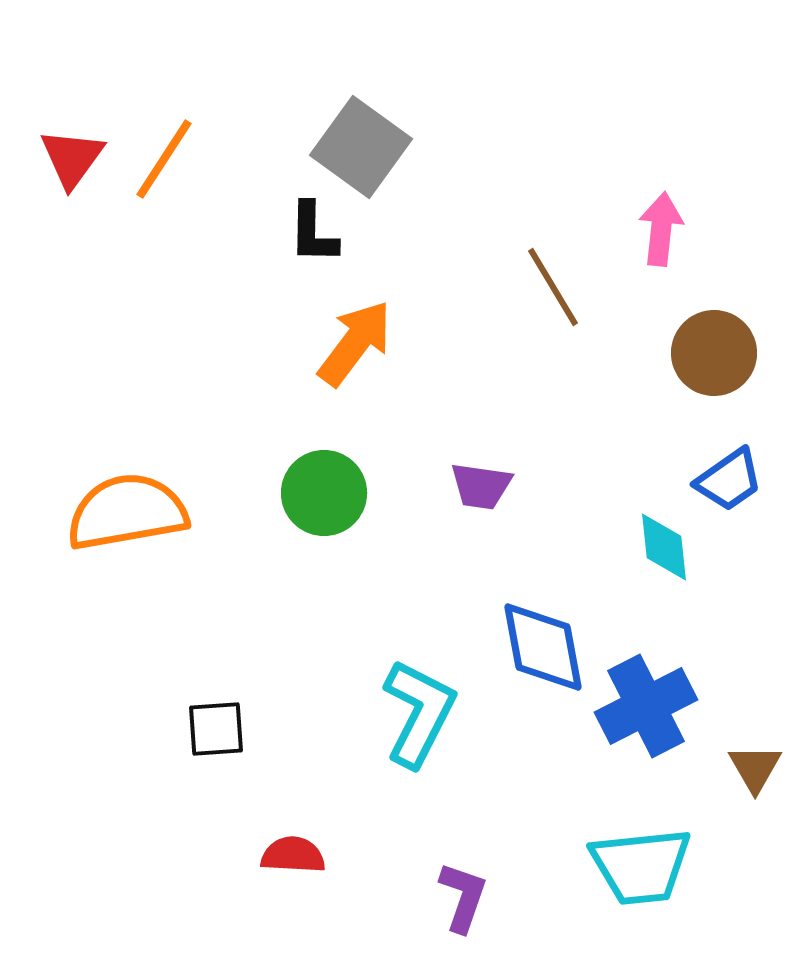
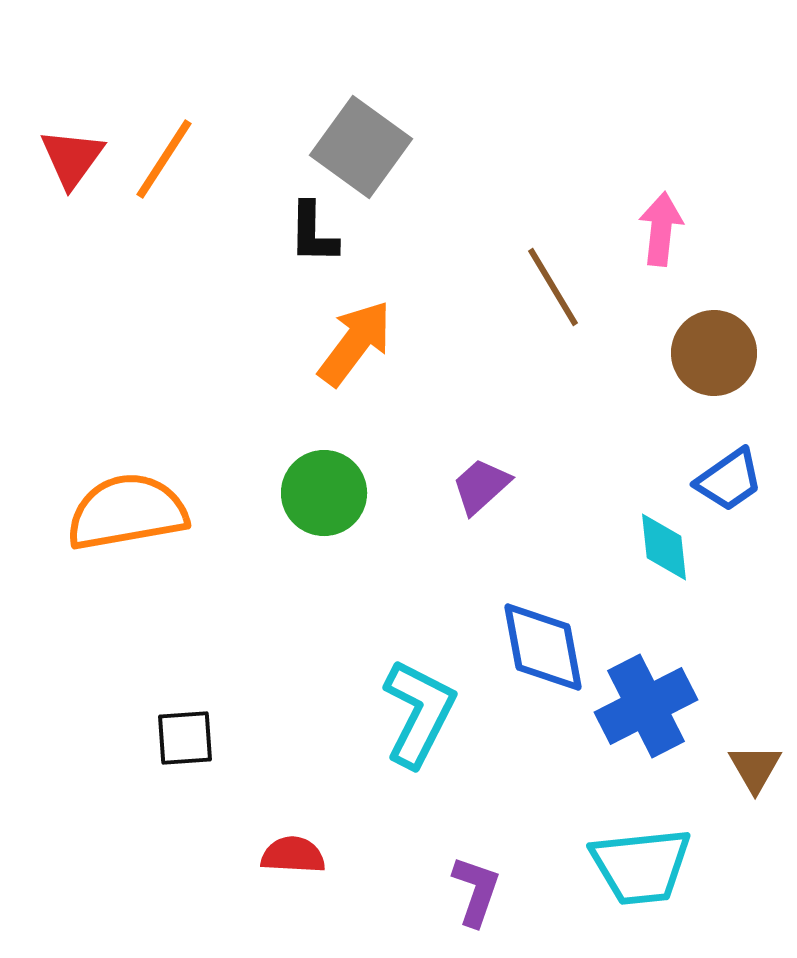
purple trapezoid: rotated 130 degrees clockwise
black square: moved 31 px left, 9 px down
purple L-shape: moved 13 px right, 6 px up
